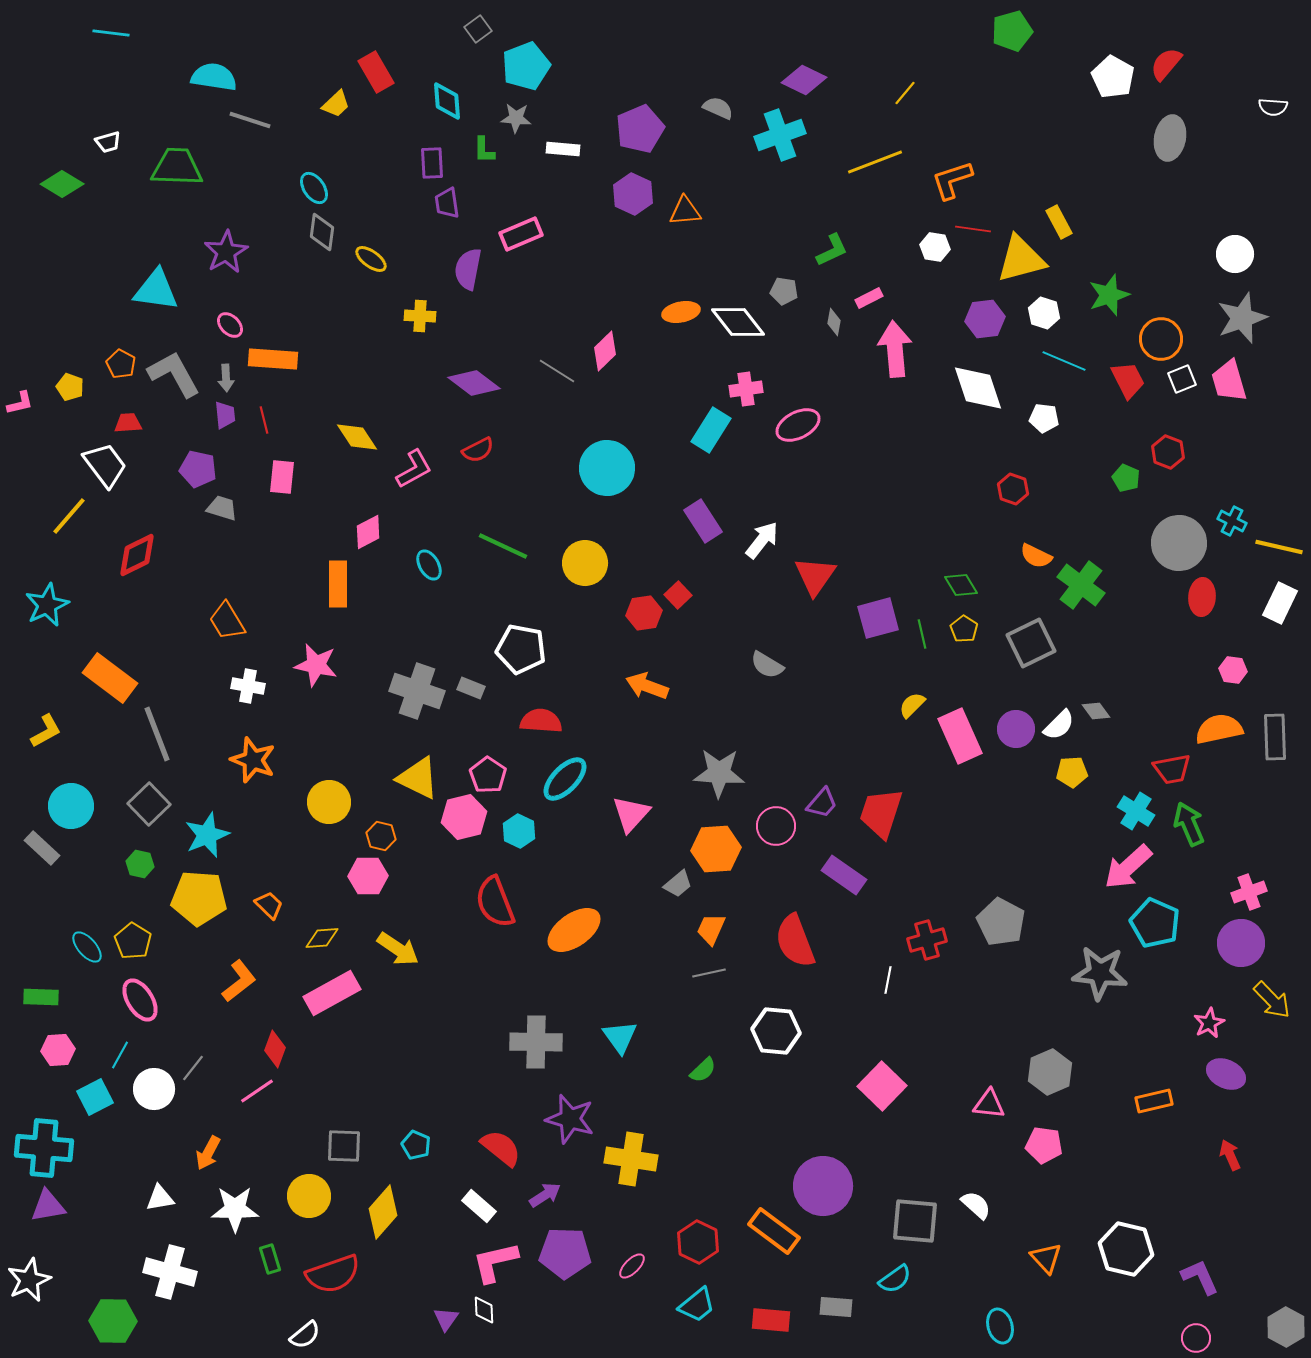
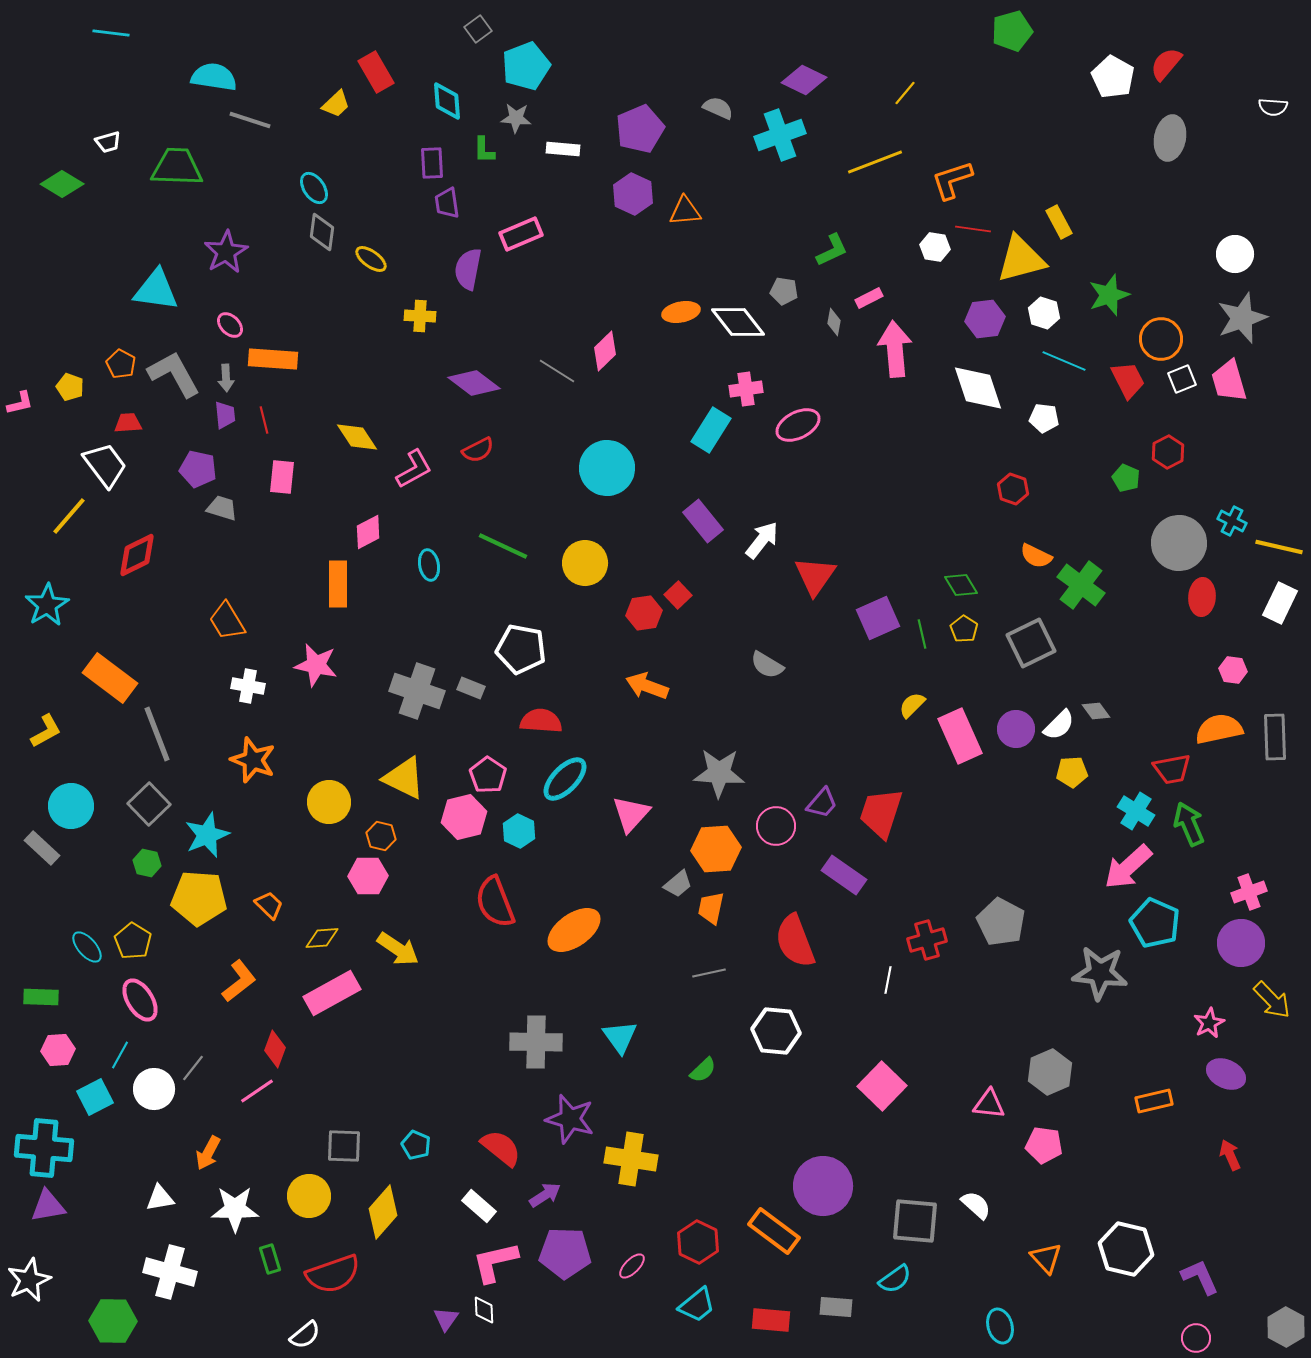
red hexagon at (1168, 452): rotated 12 degrees clockwise
purple rectangle at (703, 521): rotated 6 degrees counterclockwise
cyan ellipse at (429, 565): rotated 20 degrees clockwise
cyan star at (47, 605): rotated 6 degrees counterclockwise
purple square at (878, 618): rotated 9 degrees counterclockwise
yellow triangle at (418, 778): moved 14 px left
green hexagon at (140, 864): moved 7 px right, 1 px up
orange trapezoid at (711, 929): moved 21 px up; rotated 12 degrees counterclockwise
